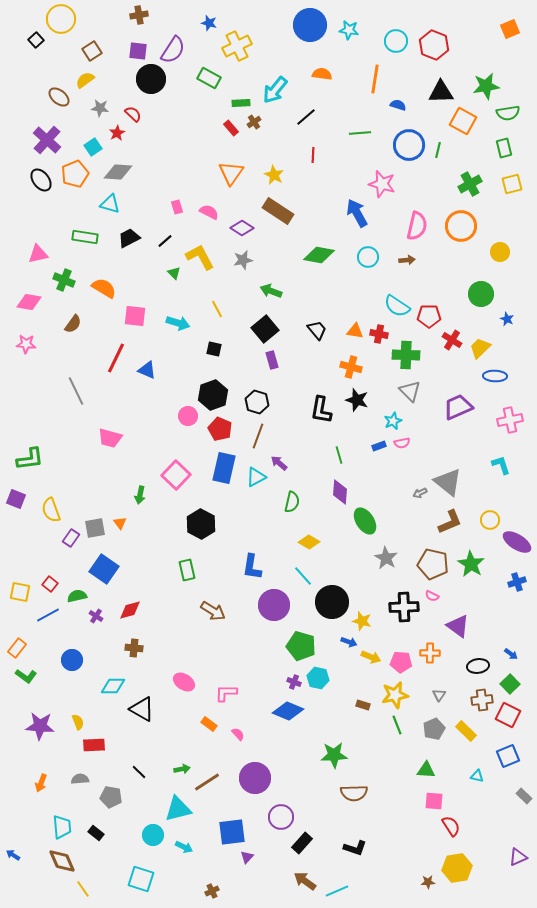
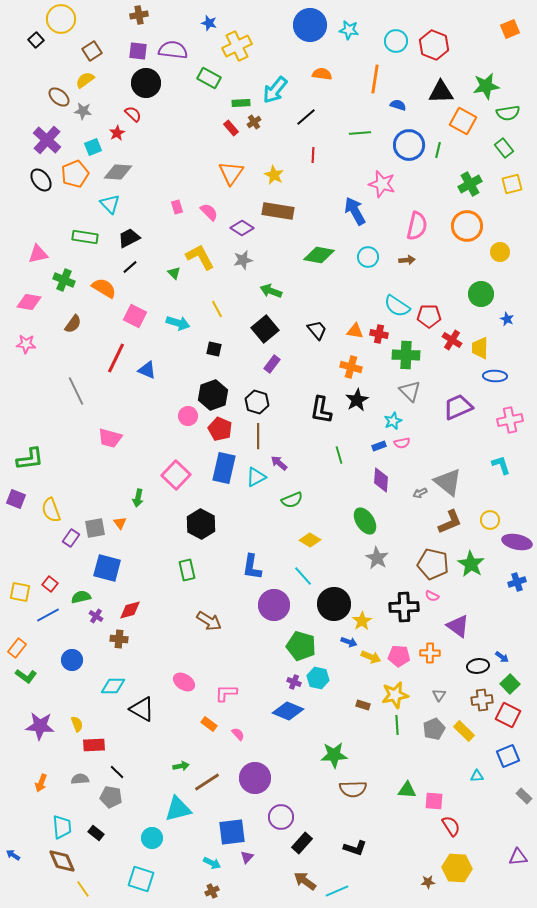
purple semicircle at (173, 50): rotated 116 degrees counterclockwise
black circle at (151, 79): moved 5 px left, 4 px down
gray star at (100, 108): moved 17 px left, 3 px down
cyan square at (93, 147): rotated 12 degrees clockwise
green rectangle at (504, 148): rotated 24 degrees counterclockwise
cyan triangle at (110, 204): rotated 30 degrees clockwise
brown rectangle at (278, 211): rotated 24 degrees counterclockwise
pink semicircle at (209, 212): rotated 18 degrees clockwise
blue arrow at (357, 213): moved 2 px left, 2 px up
orange circle at (461, 226): moved 6 px right
black line at (165, 241): moved 35 px left, 26 px down
pink square at (135, 316): rotated 20 degrees clockwise
yellow trapezoid at (480, 348): rotated 45 degrees counterclockwise
purple rectangle at (272, 360): moved 4 px down; rotated 54 degrees clockwise
black star at (357, 400): rotated 25 degrees clockwise
brown line at (258, 436): rotated 20 degrees counterclockwise
purple diamond at (340, 492): moved 41 px right, 12 px up
green arrow at (140, 495): moved 2 px left, 3 px down
green semicircle at (292, 502): moved 2 px up; rotated 55 degrees clockwise
yellow diamond at (309, 542): moved 1 px right, 2 px up
purple ellipse at (517, 542): rotated 20 degrees counterclockwise
gray star at (386, 558): moved 9 px left
blue square at (104, 569): moved 3 px right, 1 px up; rotated 20 degrees counterclockwise
green semicircle at (77, 596): moved 4 px right, 1 px down
black circle at (332, 602): moved 2 px right, 2 px down
brown arrow at (213, 611): moved 4 px left, 10 px down
yellow star at (362, 621): rotated 24 degrees clockwise
brown cross at (134, 648): moved 15 px left, 9 px up
blue arrow at (511, 654): moved 9 px left, 3 px down
pink pentagon at (401, 662): moved 2 px left, 6 px up
yellow semicircle at (78, 722): moved 1 px left, 2 px down
green line at (397, 725): rotated 18 degrees clockwise
yellow rectangle at (466, 731): moved 2 px left
green arrow at (182, 769): moved 1 px left, 3 px up
green triangle at (426, 770): moved 19 px left, 20 px down
black line at (139, 772): moved 22 px left
cyan triangle at (477, 776): rotated 16 degrees counterclockwise
brown semicircle at (354, 793): moved 1 px left, 4 px up
cyan circle at (153, 835): moved 1 px left, 3 px down
cyan arrow at (184, 847): moved 28 px right, 16 px down
purple triangle at (518, 857): rotated 18 degrees clockwise
yellow hexagon at (457, 868): rotated 12 degrees clockwise
